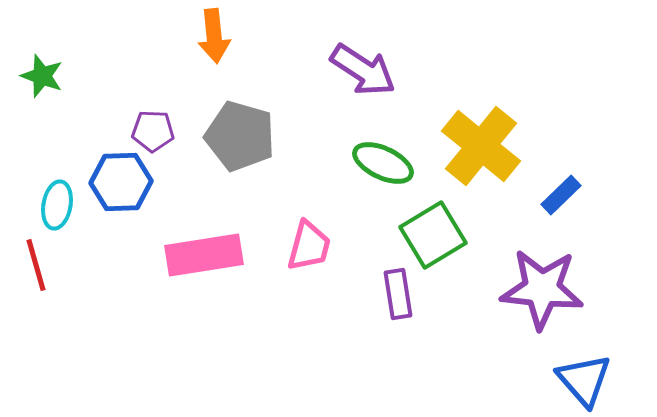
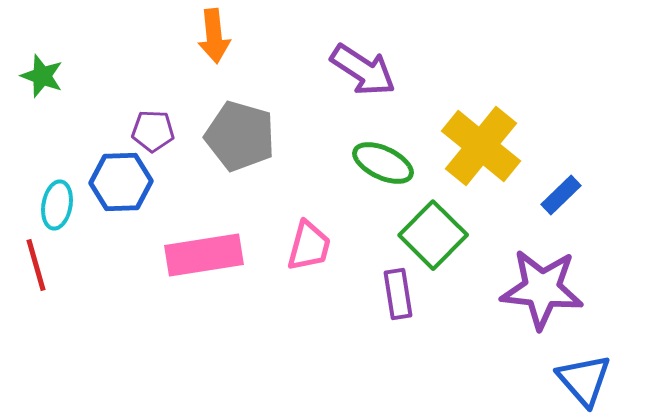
green square: rotated 14 degrees counterclockwise
